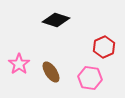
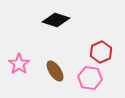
red hexagon: moved 3 px left, 5 px down
brown ellipse: moved 4 px right, 1 px up
